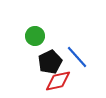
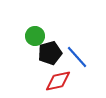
black pentagon: moved 9 px up; rotated 10 degrees clockwise
